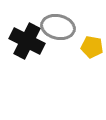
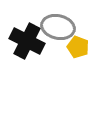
yellow pentagon: moved 14 px left; rotated 10 degrees clockwise
